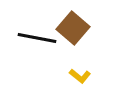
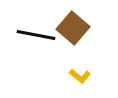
black line: moved 1 px left, 3 px up
